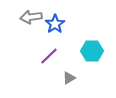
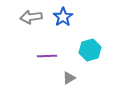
blue star: moved 8 px right, 7 px up
cyan hexagon: moved 2 px left, 1 px up; rotated 15 degrees counterclockwise
purple line: moved 2 px left; rotated 42 degrees clockwise
